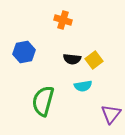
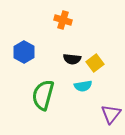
blue hexagon: rotated 20 degrees counterclockwise
yellow square: moved 1 px right, 3 px down
green semicircle: moved 6 px up
